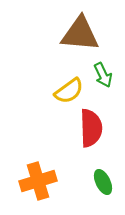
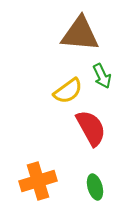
green arrow: moved 1 px left, 1 px down
yellow semicircle: moved 1 px left
red semicircle: rotated 27 degrees counterclockwise
green ellipse: moved 8 px left, 5 px down; rotated 10 degrees clockwise
